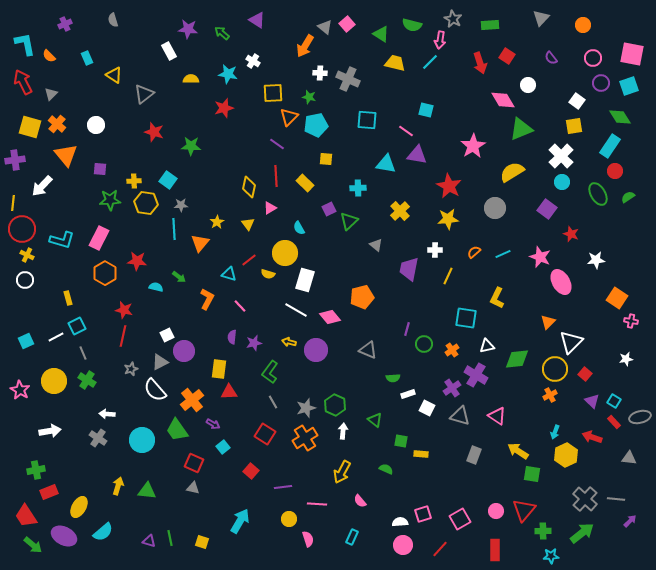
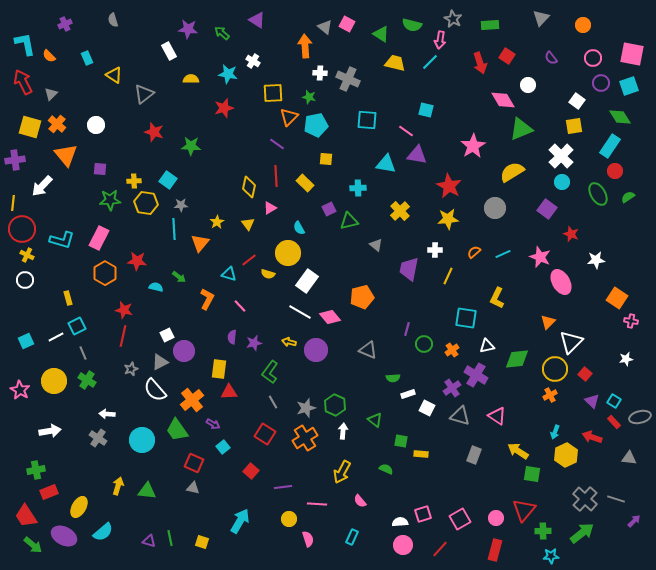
pink square at (347, 24): rotated 21 degrees counterclockwise
orange arrow at (305, 46): rotated 145 degrees clockwise
green triangle at (349, 221): rotated 30 degrees clockwise
yellow circle at (285, 253): moved 3 px right
white rectangle at (305, 280): moved 2 px right, 1 px down; rotated 20 degrees clockwise
white line at (296, 310): moved 4 px right, 2 px down
gray line at (616, 499): rotated 12 degrees clockwise
pink circle at (496, 511): moved 7 px down
purple arrow at (630, 521): moved 4 px right
red rectangle at (495, 550): rotated 15 degrees clockwise
